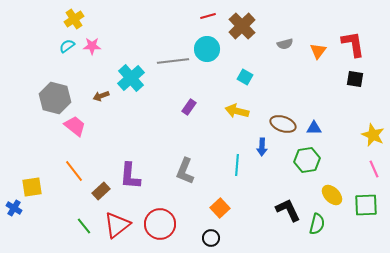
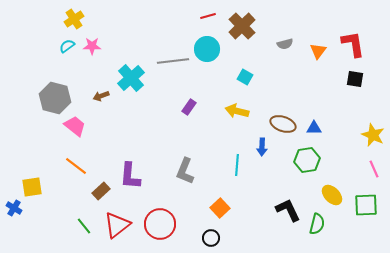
orange line: moved 2 px right, 5 px up; rotated 15 degrees counterclockwise
